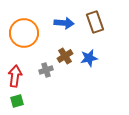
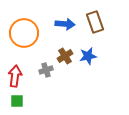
blue arrow: moved 1 px right, 1 px down
blue star: moved 1 px left, 2 px up
green square: rotated 16 degrees clockwise
